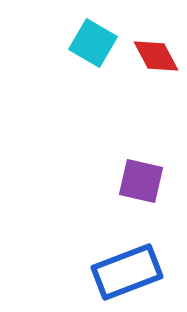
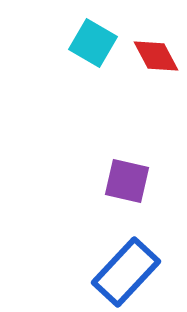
purple square: moved 14 px left
blue rectangle: moved 1 px left; rotated 26 degrees counterclockwise
